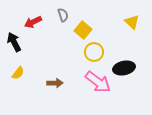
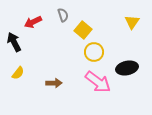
yellow triangle: rotated 21 degrees clockwise
black ellipse: moved 3 px right
brown arrow: moved 1 px left
